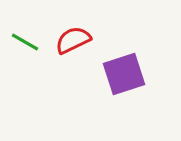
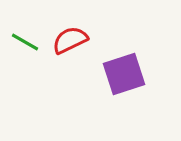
red semicircle: moved 3 px left
